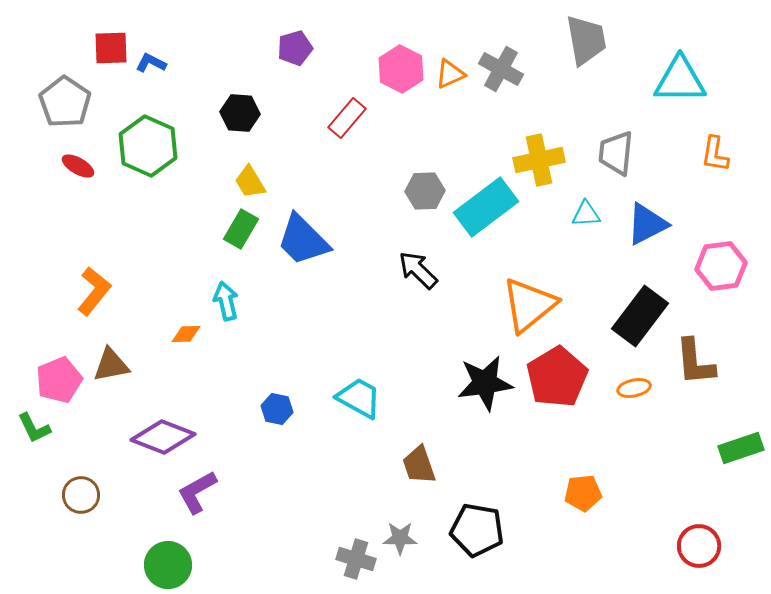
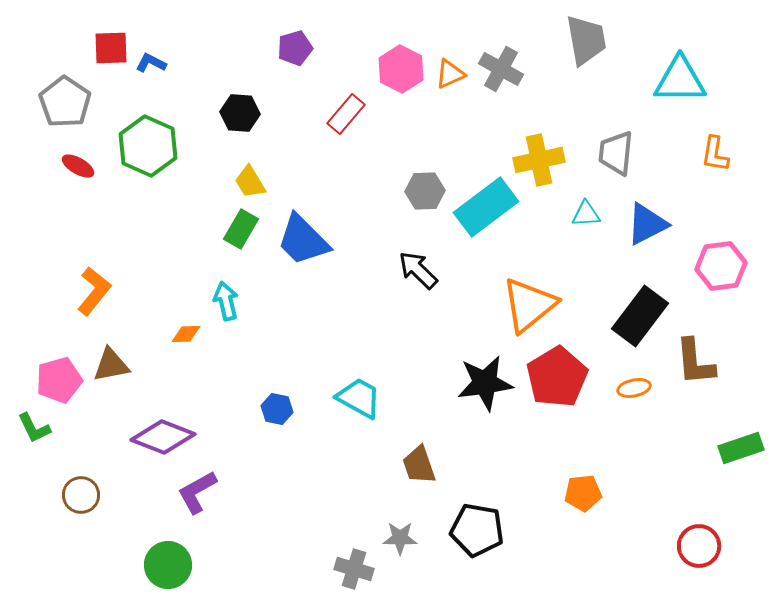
red rectangle at (347, 118): moved 1 px left, 4 px up
pink pentagon at (59, 380): rotated 6 degrees clockwise
gray cross at (356, 559): moved 2 px left, 10 px down
